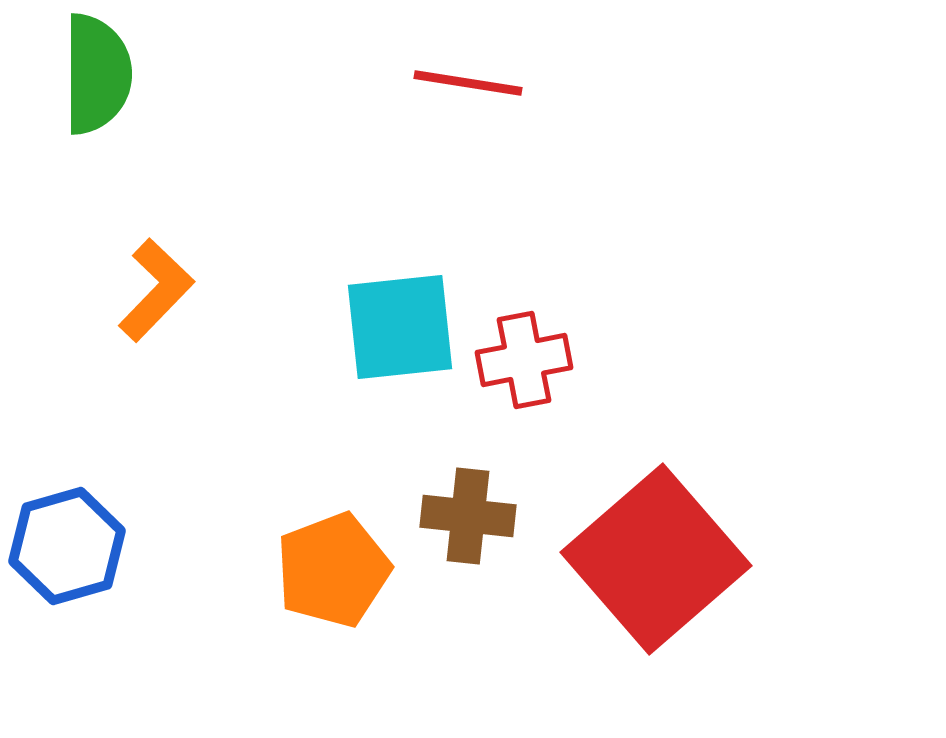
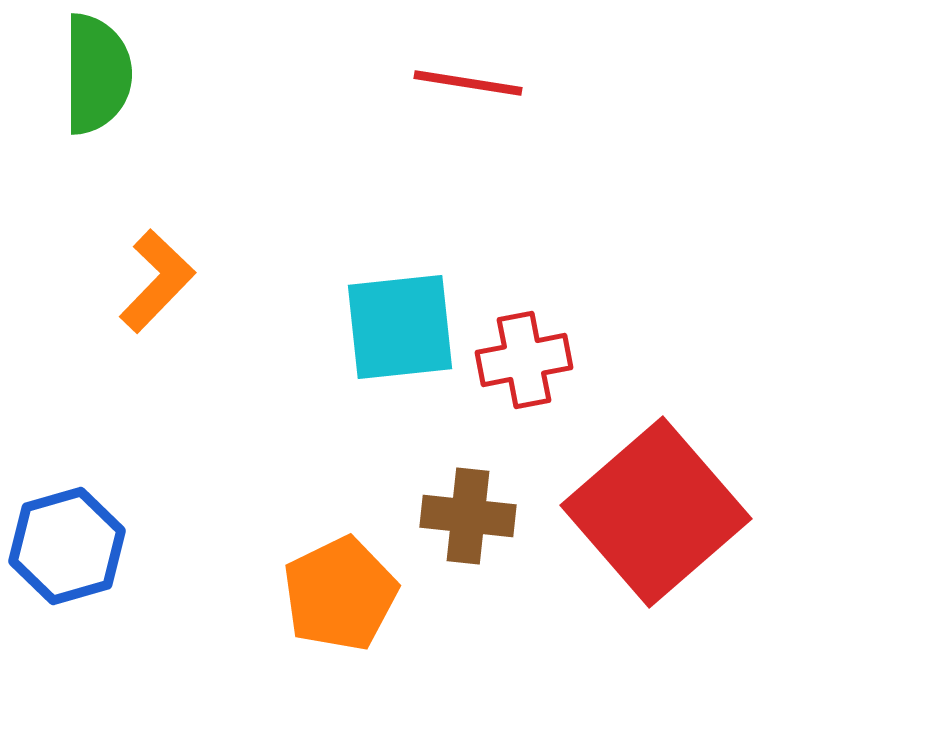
orange L-shape: moved 1 px right, 9 px up
red square: moved 47 px up
orange pentagon: moved 7 px right, 24 px down; rotated 5 degrees counterclockwise
